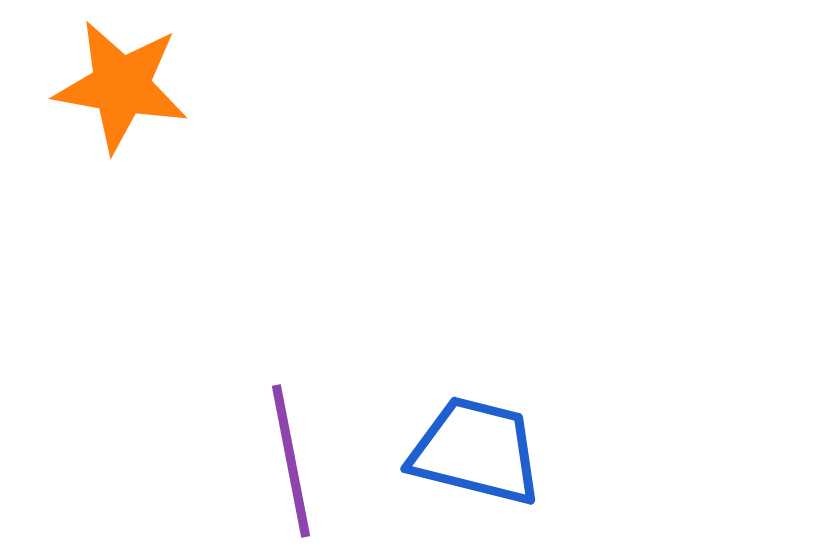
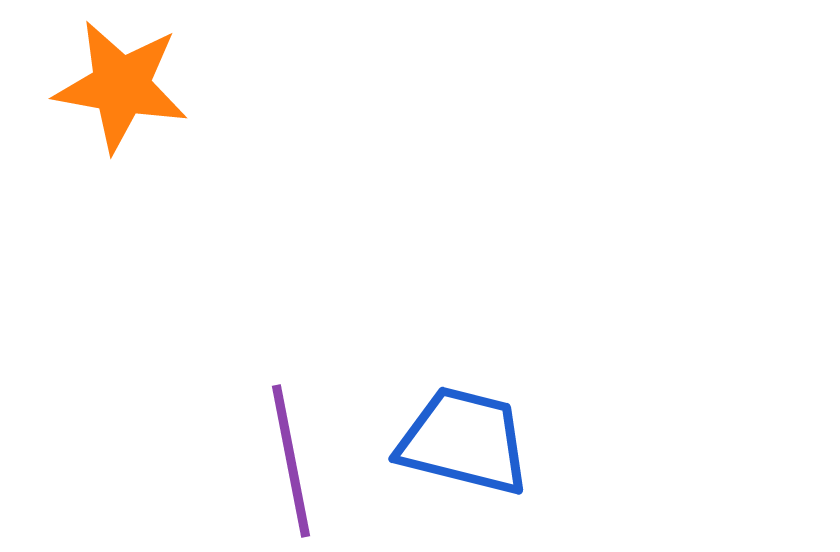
blue trapezoid: moved 12 px left, 10 px up
